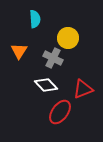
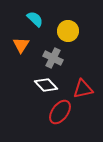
cyan semicircle: rotated 42 degrees counterclockwise
yellow circle: moved 7 px up
orange triangle: moved 2 px right, 6 px up
red triangle: rotated 10 degrees clockwise
